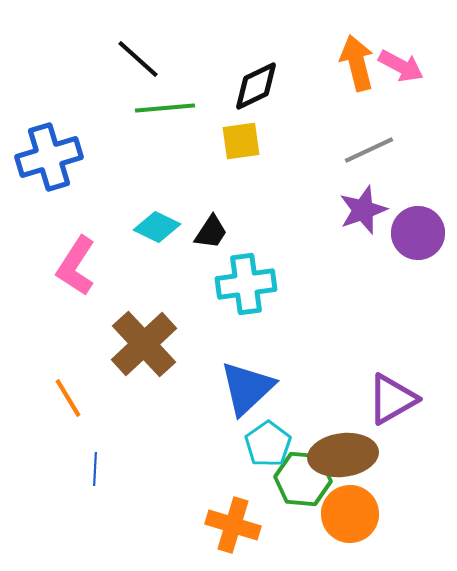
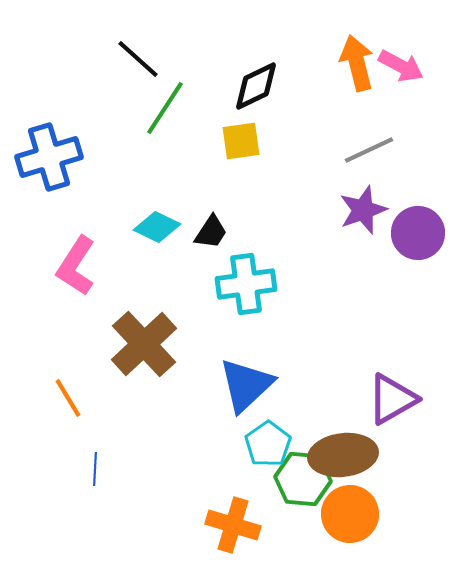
green line: rotated 52 degrees counterclockwise
blue triangle: moved 1 px left, 3 px up
